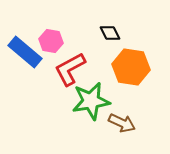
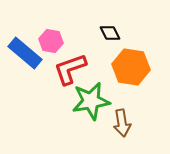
blue rectangle: moved 1 px down
red L-shape: rotated 9 degrees clockwise
brown arrow: rotated 56 degrees clockwise
